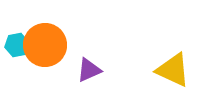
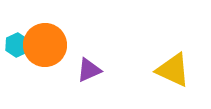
cyan hexagon: rotated 15 degrees counterclockwise
